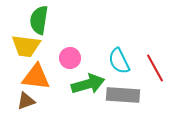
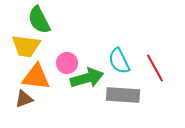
green semicircle: rotated 36 degrees counterclockwise
pink circle: moved 3 px left, 5 px down
green arrow: moved 1 px left, 6 px up
brown triangle: moved 2 px left, 2 px up
